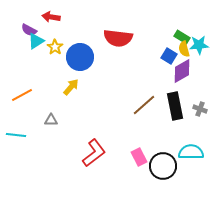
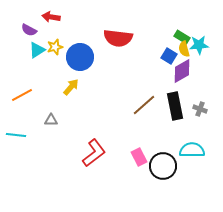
cyan triangle: moved 1 px right, 9 px down
yellow star: rotated 21 degrees clockwise
cyan semicircle: moved 1 px right, 2 px up
